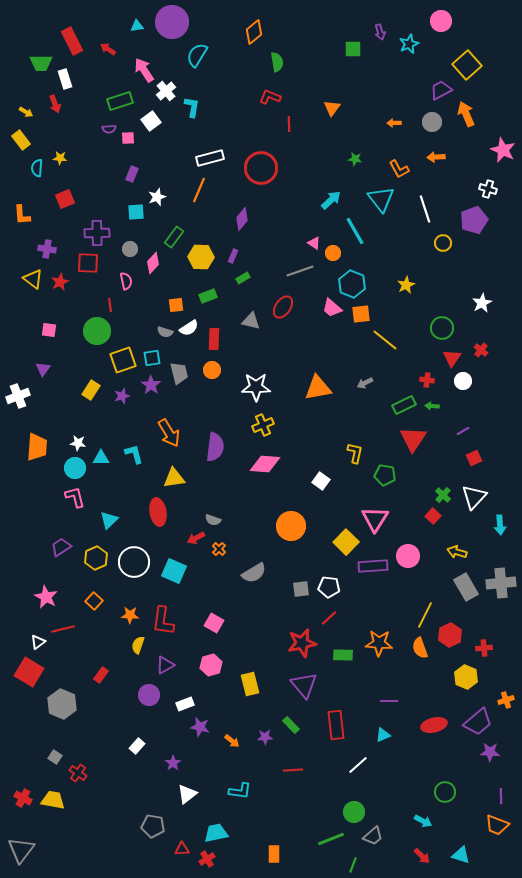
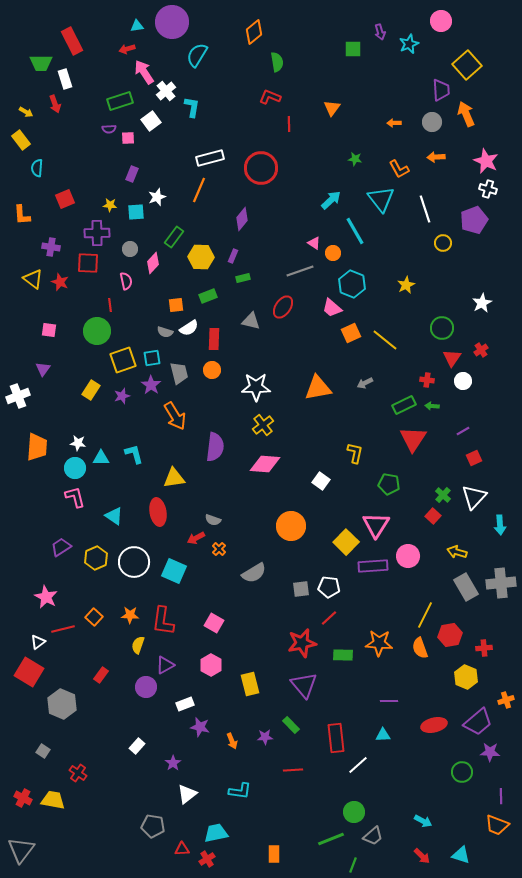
red arrow at (108, 49): moved 19 px right; rotated 49 degrees counterclockwise
pink arrow at (144, 70): moved 2 px down
purple trapezoid at (441, 90): rotated 115 degrees clockwise
pink star at (503, 150): moved 17 px left, 11 px down
yellow star at (60, 158): moved 50 px right, 47 px down
purple cross at (47, 249): moved 4 px right, 2 px up
green rectangle at (243, 278): rotated 16 degrees clockwise
red star at (60, 282): rotated 24 degrees counterclockwise
orange square at (361, 314): moved 10 px left, 19 px down; rotated 18 degrees counterclockwise
red cross at (481, 350): rotated 16 degrees clockwise
yellow cross at (263, 425): rotated 15 degrees counterclockwise
orange arrow at (169, 433): moved 6 px right, 17 px up
green pentagon at (385, 475): moved 4 px right, 9 px down
pink triangle at (375, 519): moved 1 px right, 6 px down
cyan triangle at (109, 520): moved 5 px right, 4 px up; rotated 42 degrees counterclockwise
orange square at (94, 601): moved 16 px down
red hexagon at (450, 635): rotated 15 degrees clockwise
pink hexagon at (211, 665): rotated 15 degrees counterclockwise
purple circle at (149, 695): moved 3 px left, 8 px up
red rectangle at (336, 725): moved 13 px down
cyan triangle at (383, 735): rotated 21 degrees clockwise
orange arrow at (232, 741): rotated 28 degrees clockwise
gray square at (55, 757): moved 12 px left, 6 px up
green circle at (445, 792): moved 17 px right, 20 px up
